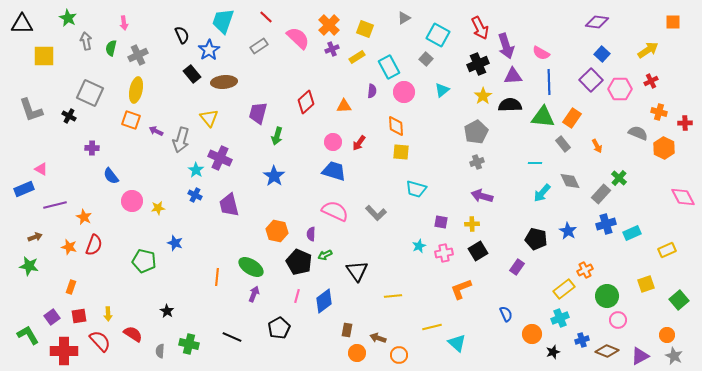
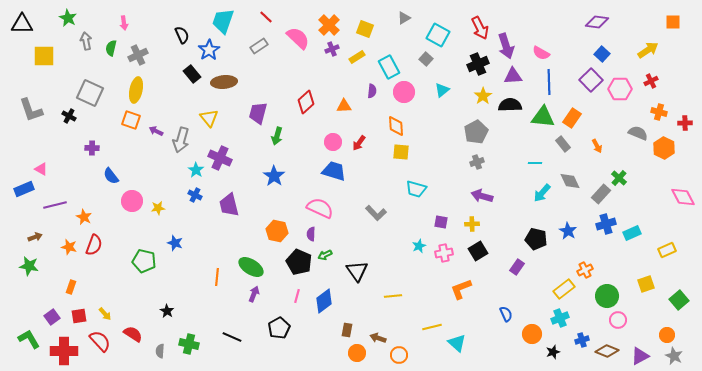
pink semicircle at (335, 211): moved 15 px left, 3 px up
yellow arrow at (108, 314): moved 3 px left; rotated 40 degrees counterclockwise
green L-shape at (28, 335): moved 1 px right, 4 px down
